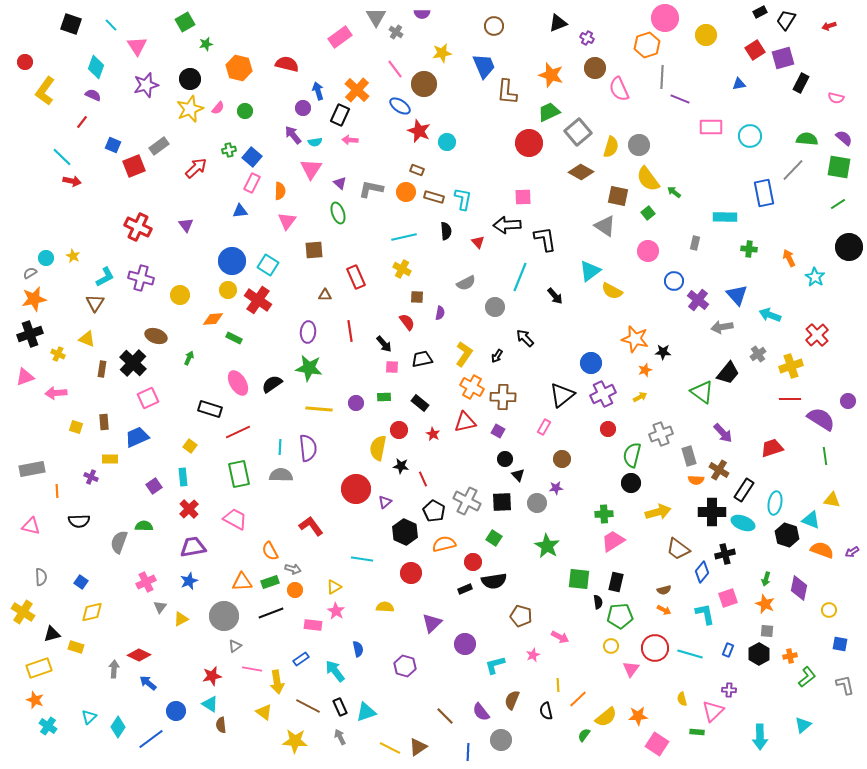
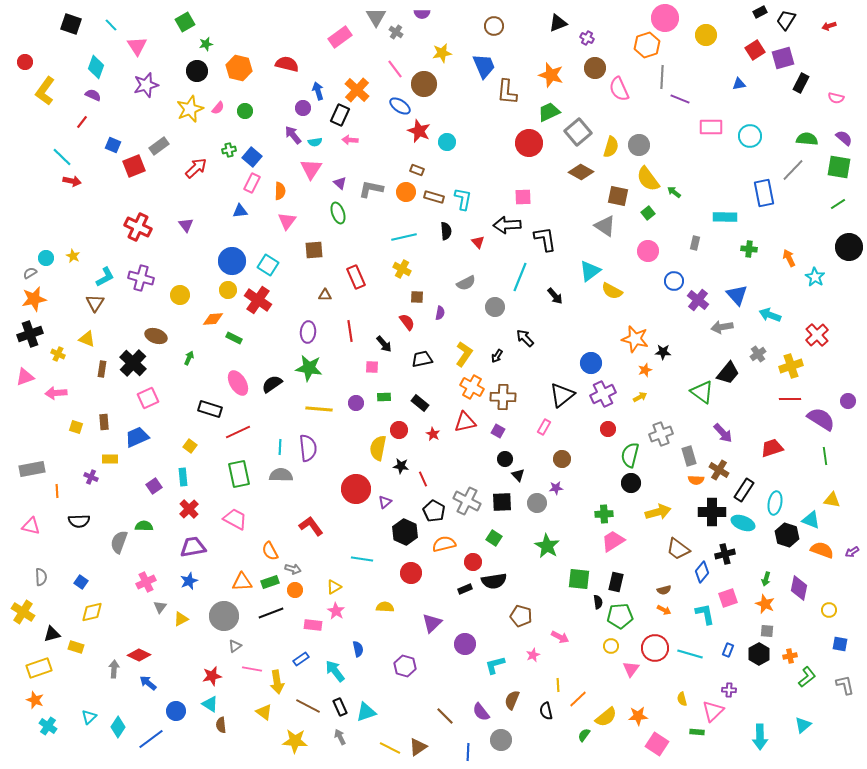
black circle at (190, 79): moved 7 px right, 8 px up
pink square at (392, 367): moved 20 px left
green semicircle at (632, 455): moved 2 px left
